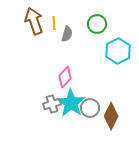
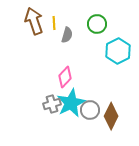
gray semicircle: moved 1 px down
cyan star: rotated 12 degrees clockwise
gray circle: moved 2 px down
